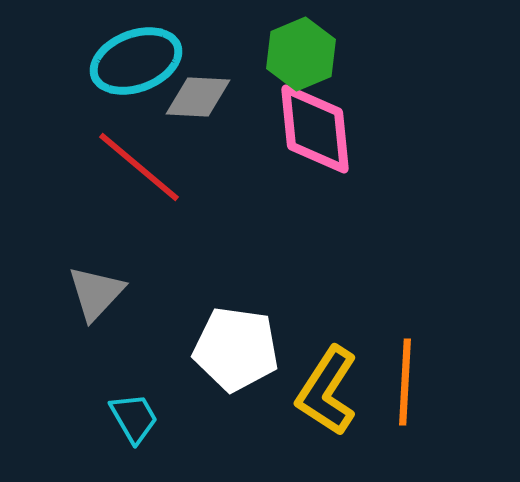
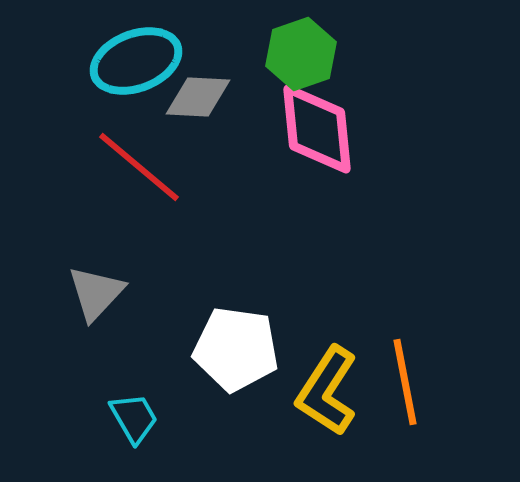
green hexagon: rotated 4 degrees clockwise
pink diamond: moved 2 px right
orange line: rotated 14 degrees counterclockwise
